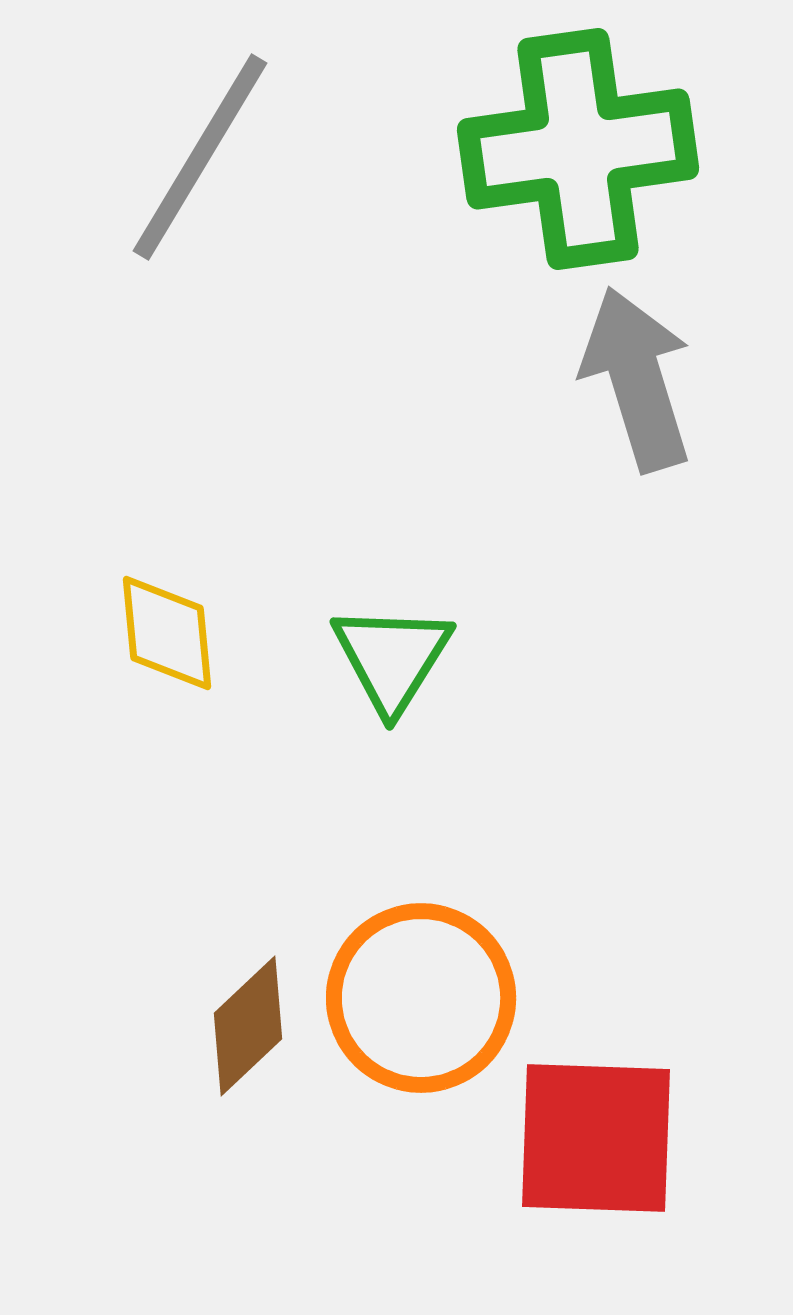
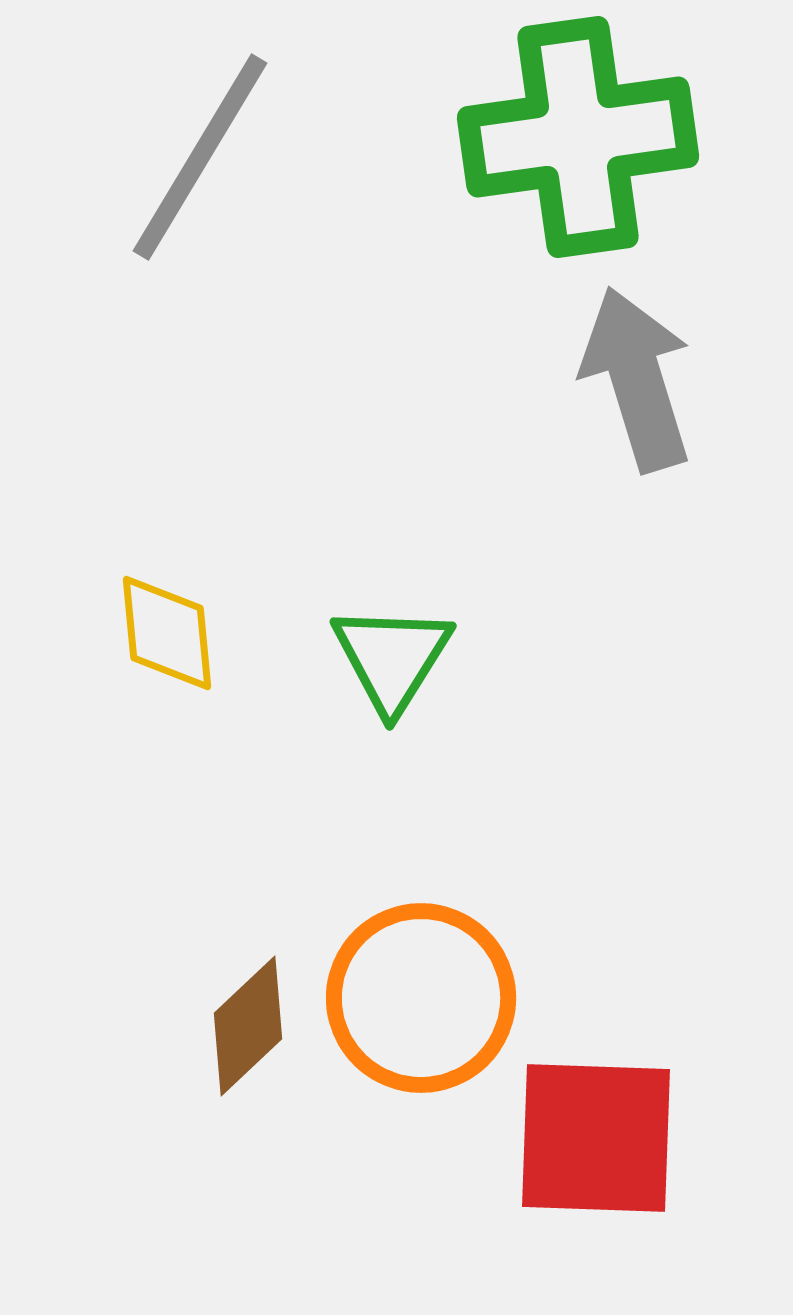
green cross: moved 12 px up
